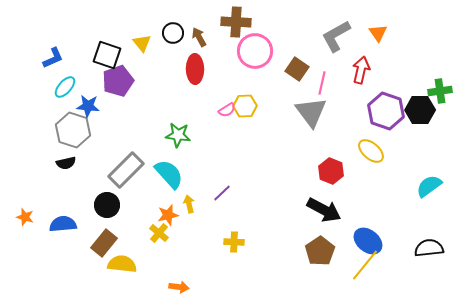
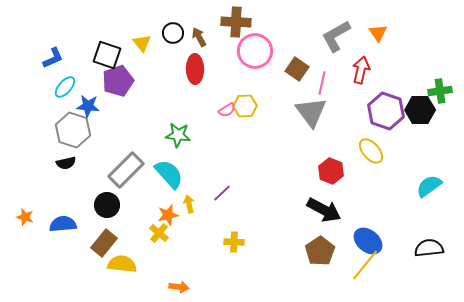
yellow ellipse at (371, 151): rotated 8 degrees clockwise
